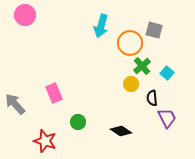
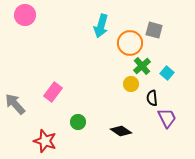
pink rectangle: moved 1 px left, 1 px up; rotated 60 degrees clockwise
